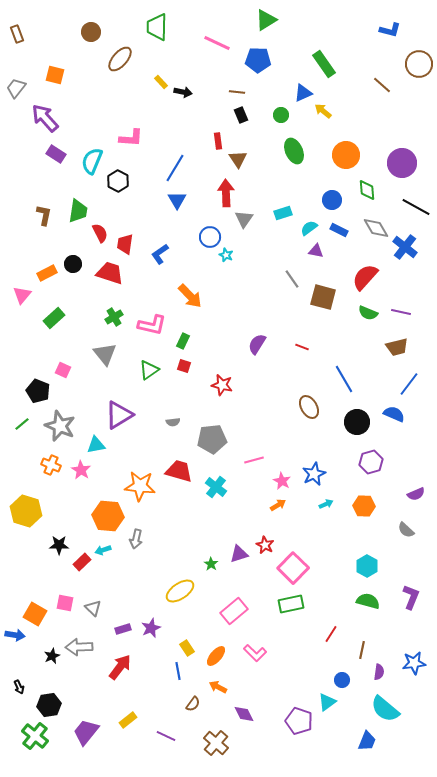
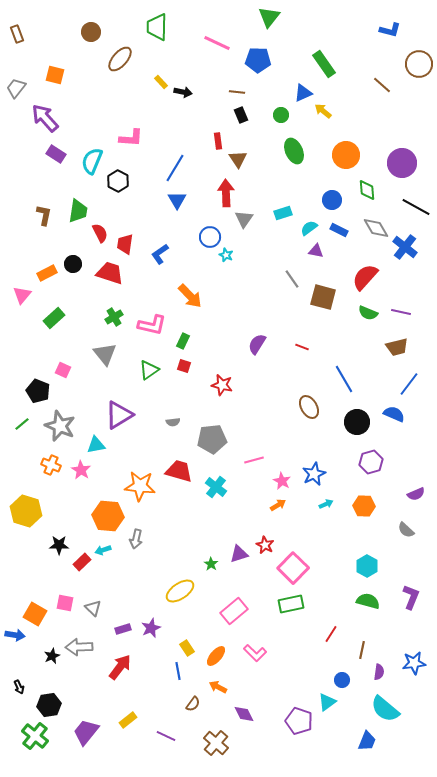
green triangle at (266, 20): moved 3 px right, 3 px up; rotated 20 degrees counterclockwise
